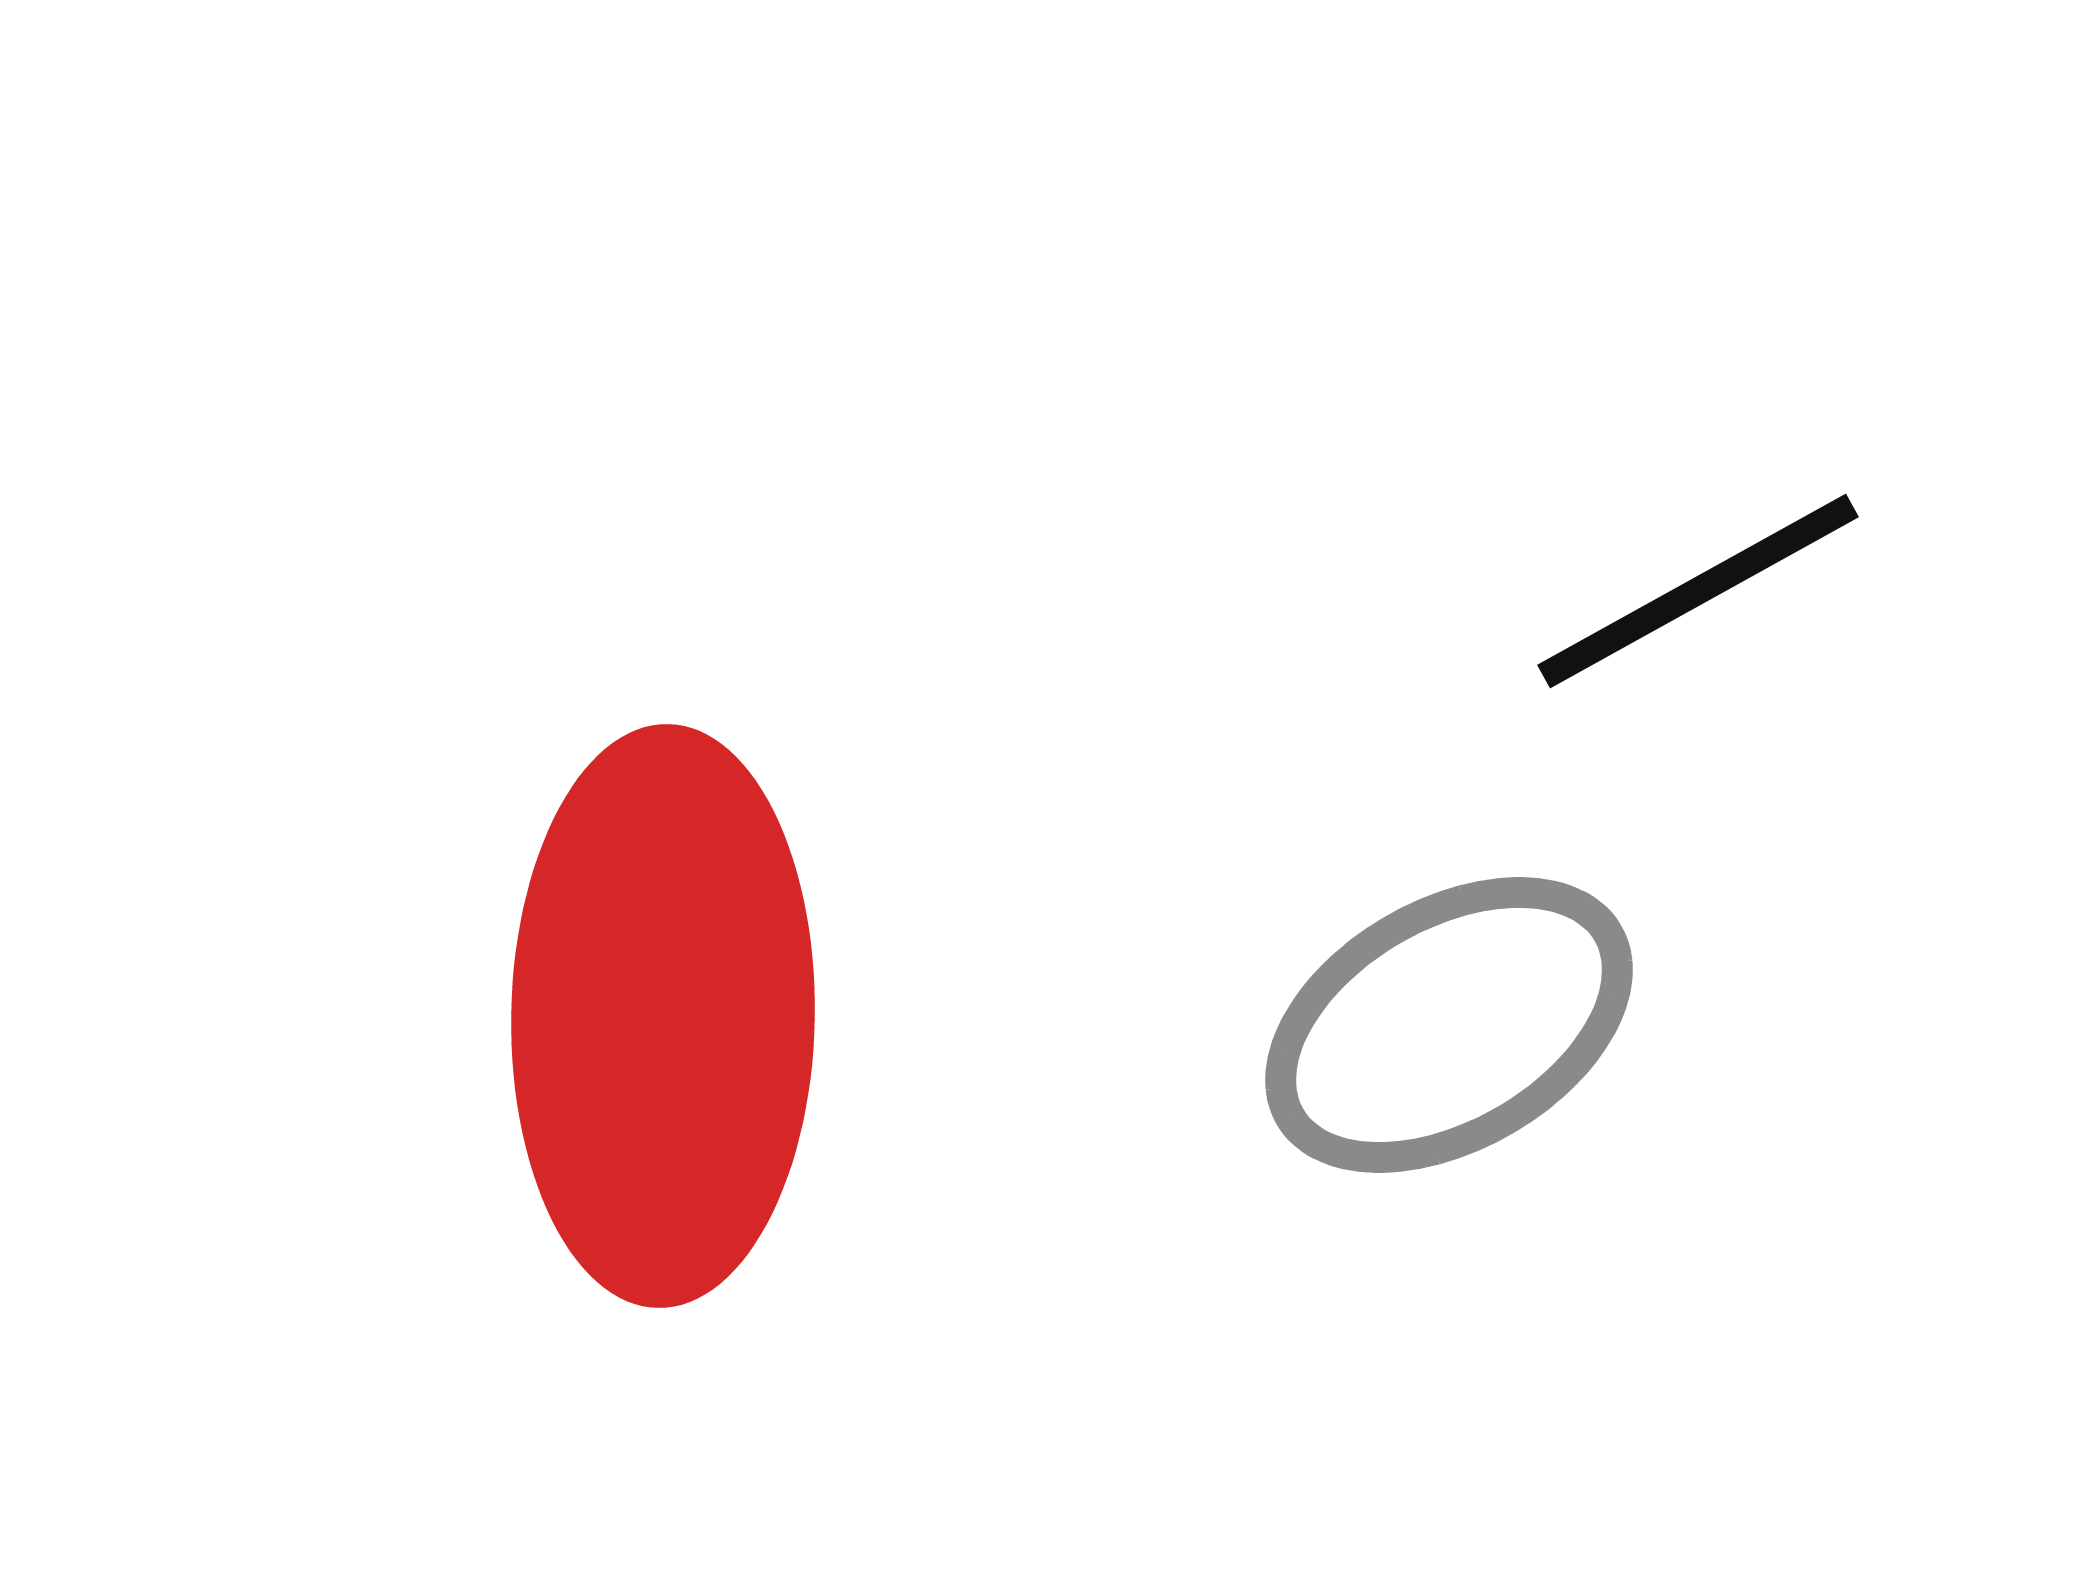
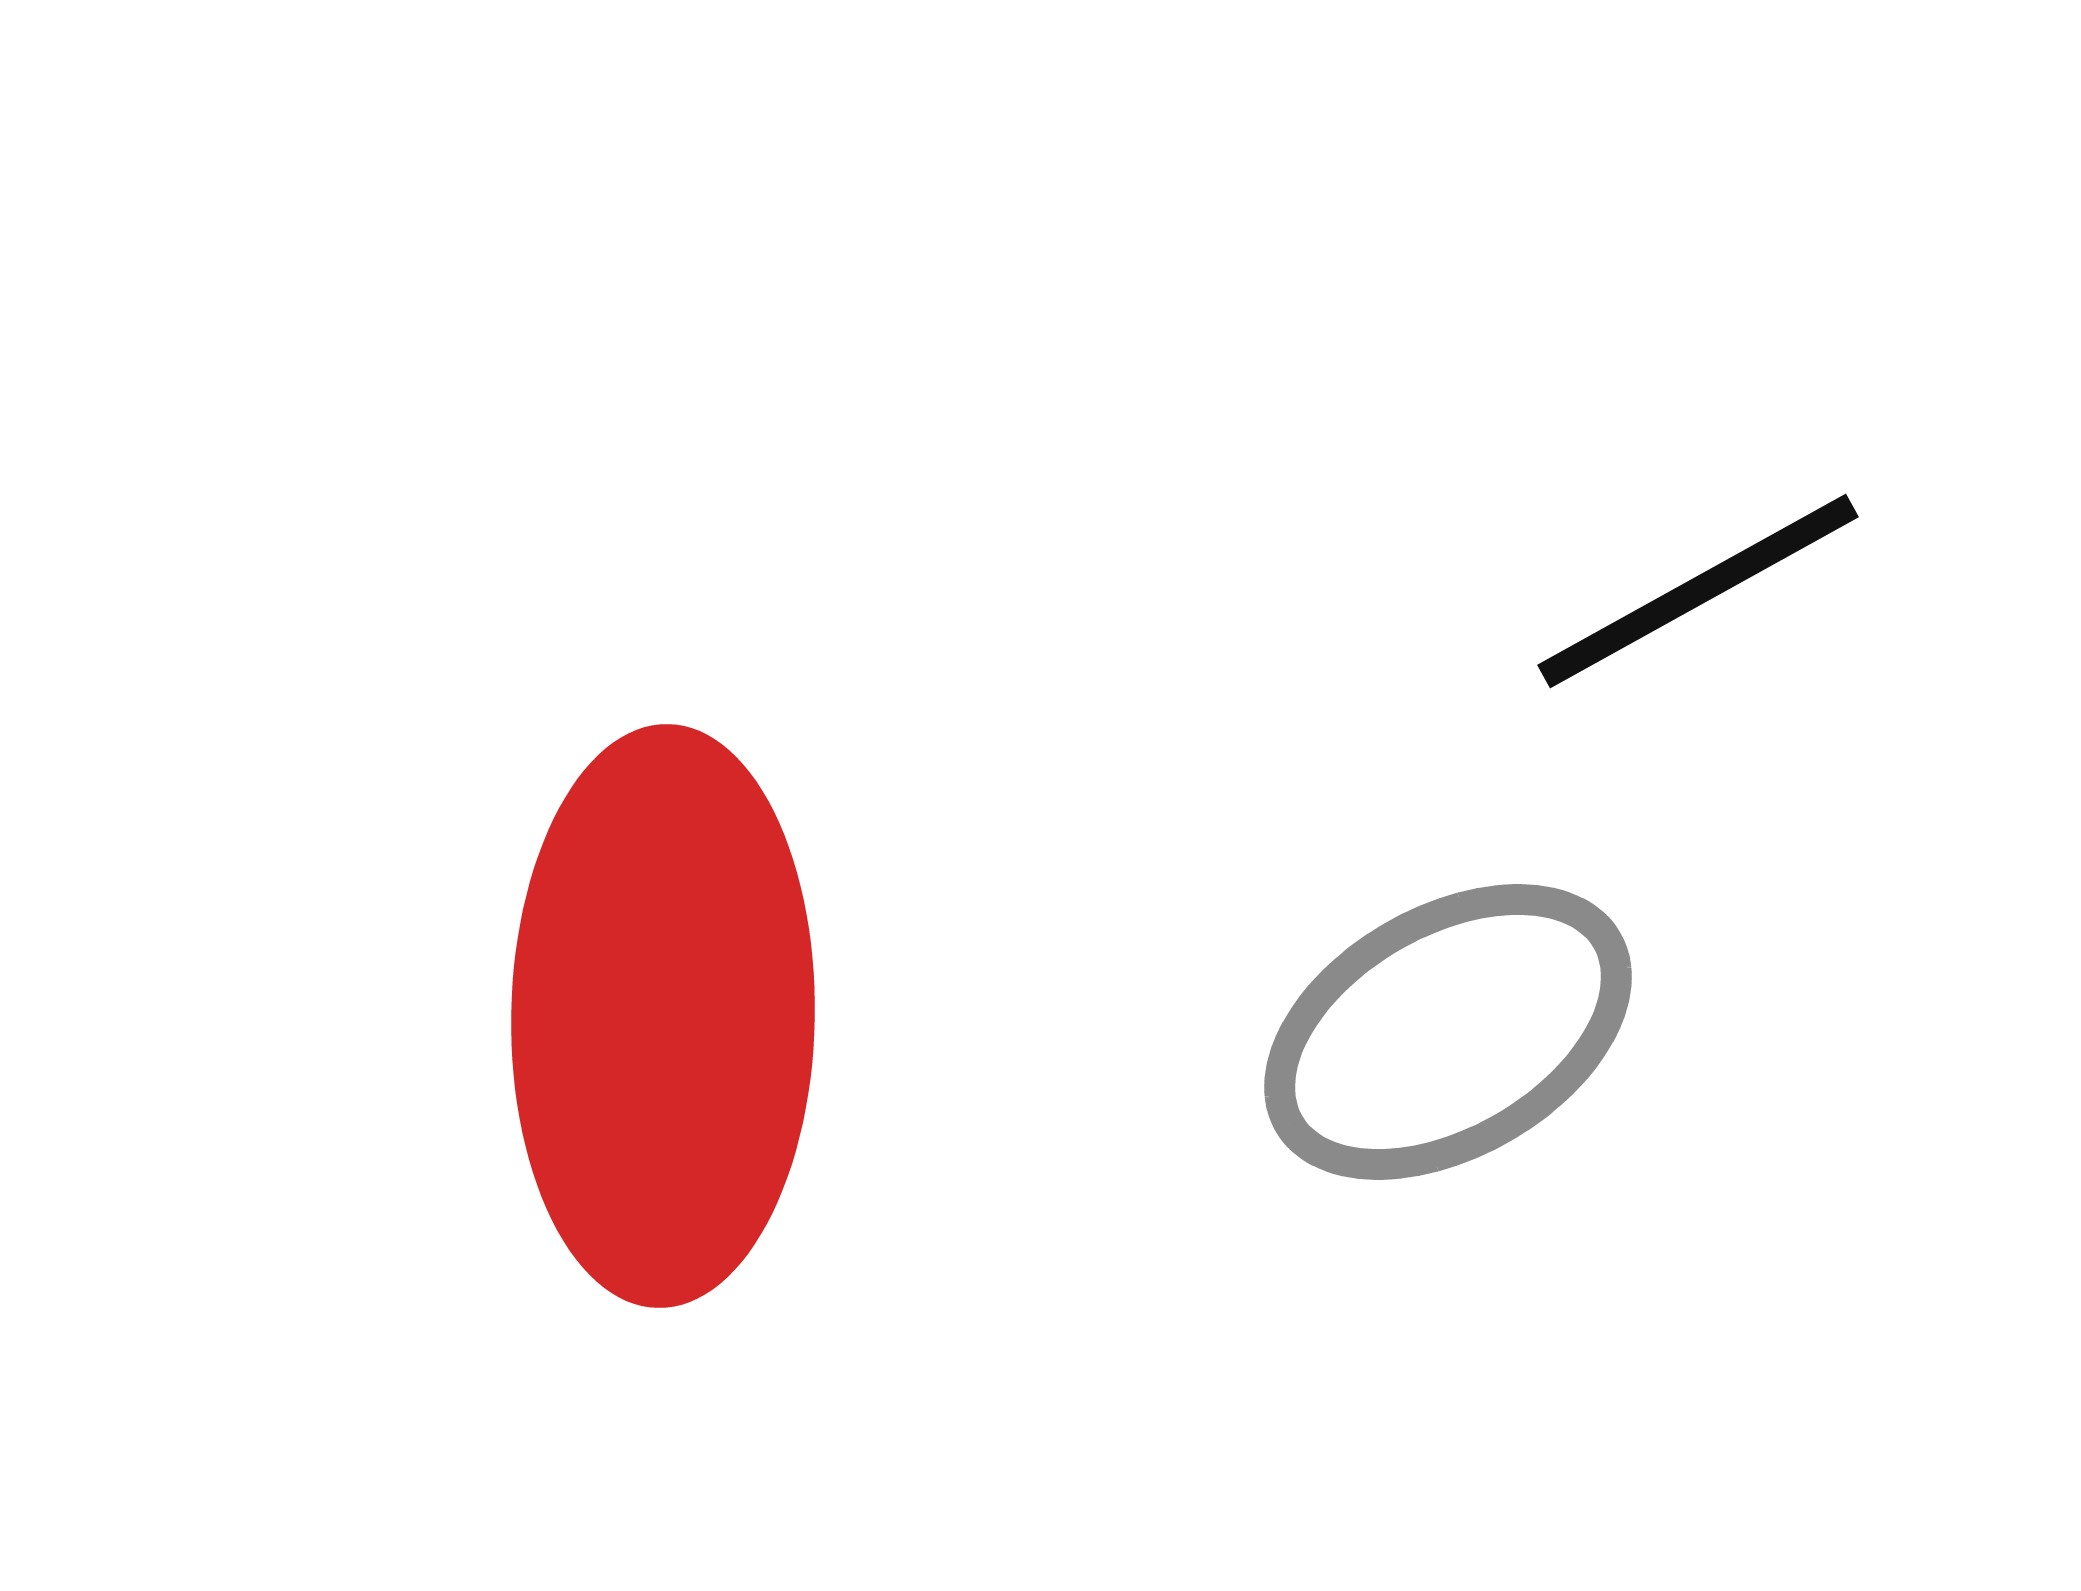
gray ellipse: moved 1 px left, 7 px down
